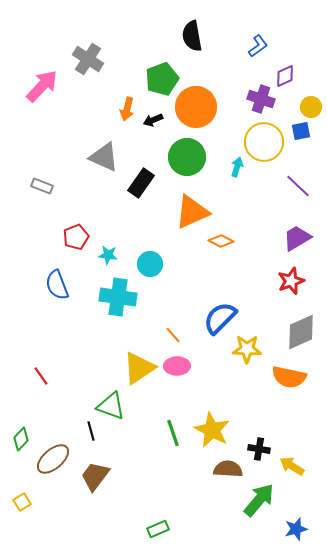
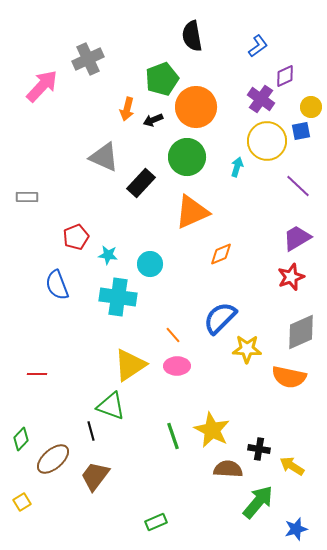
gray cross at (88, 59): rotated 32 degrees clockwise
purple cross at (261, 99): rotated 16 degrees clockwise
yellow circle at (264, 142): moved 3 px right, 1 px up
black rectangle at (141, 183): rotated 8 degrees clockwise
gray rectangle at (42, 186): moved 15 px left, 11 px down; rotated 20 degrees counterclockwise
orange diamond at (221, 241): moved 13 px down; rotated 50 degrees counterclockwise
red star at (291, 281): moved 4 px up
yellow triangle at (139, 368): moved 9 px left, 3 px up
red line at (41, 376): moved 4 px left, 2 px up; rotated 54 degrees counterclockwise
green line at (173, 433): moved 3 px down
green arrow at (259, 500): moved 1 px left, 2 px down
green rectangle at (158, 529): moved 2 px left, 7 px up
